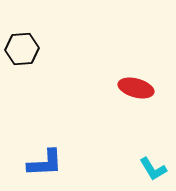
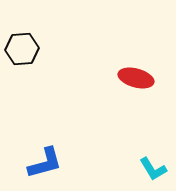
red ellipse: moved 10 px up
blue L-shape: rotated 12 degrees counterclockwise
